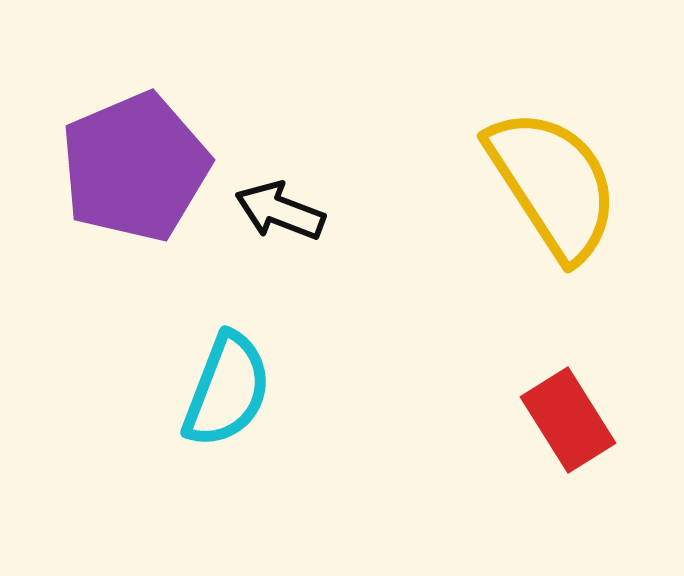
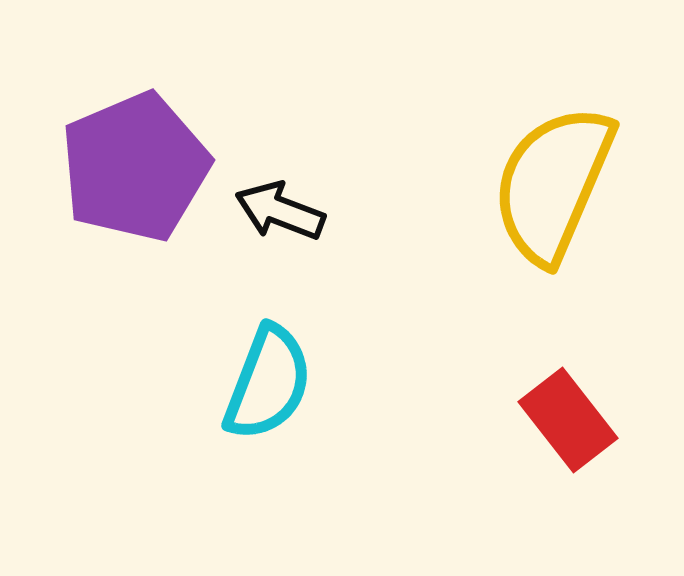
yellow semicircle: rotated 124 degrees counterclockwise
cyan semicircle: moved 41 px right, 7 px up
red rectangle: rotated 6 degrees counterclockwise
